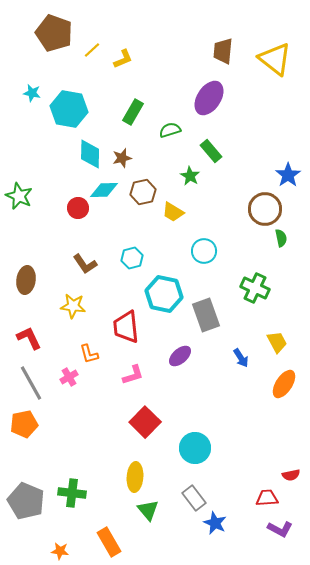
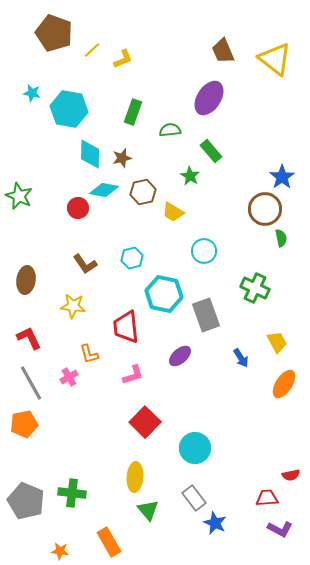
brown trapezoid at (223, 51): rotated 28 degrees counterclockwise
green rectangle at (133, 112): rotated 10 degrees counterclockwise
green semicircle at (170, 130): rotated 10 degrees clockwise
blue star at (288, 175): moved 6 px left, 2 px down
cyan diamond at (104, 190): rotated 12 degrees clockwise
